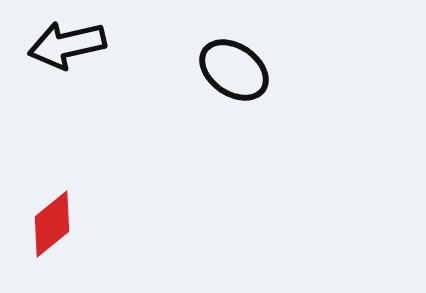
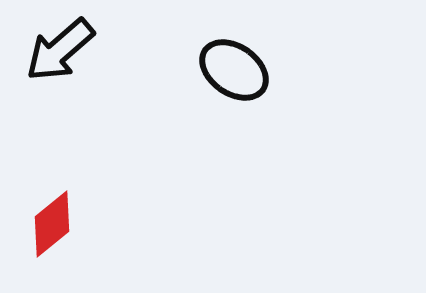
black arrow: moved 7 px left, 5 px down; rotated 28 degrees counterclockwise
